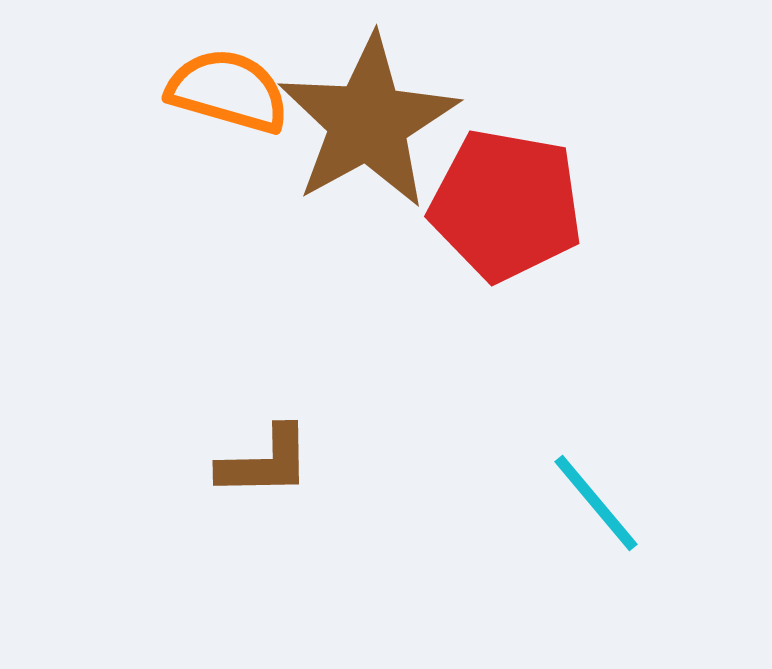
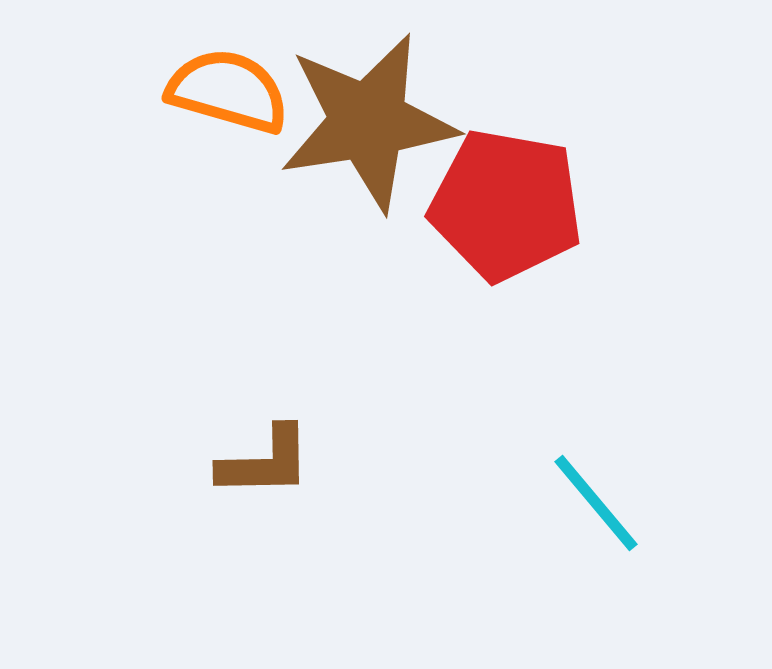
brown star: rotated 20 degrees clockwise
